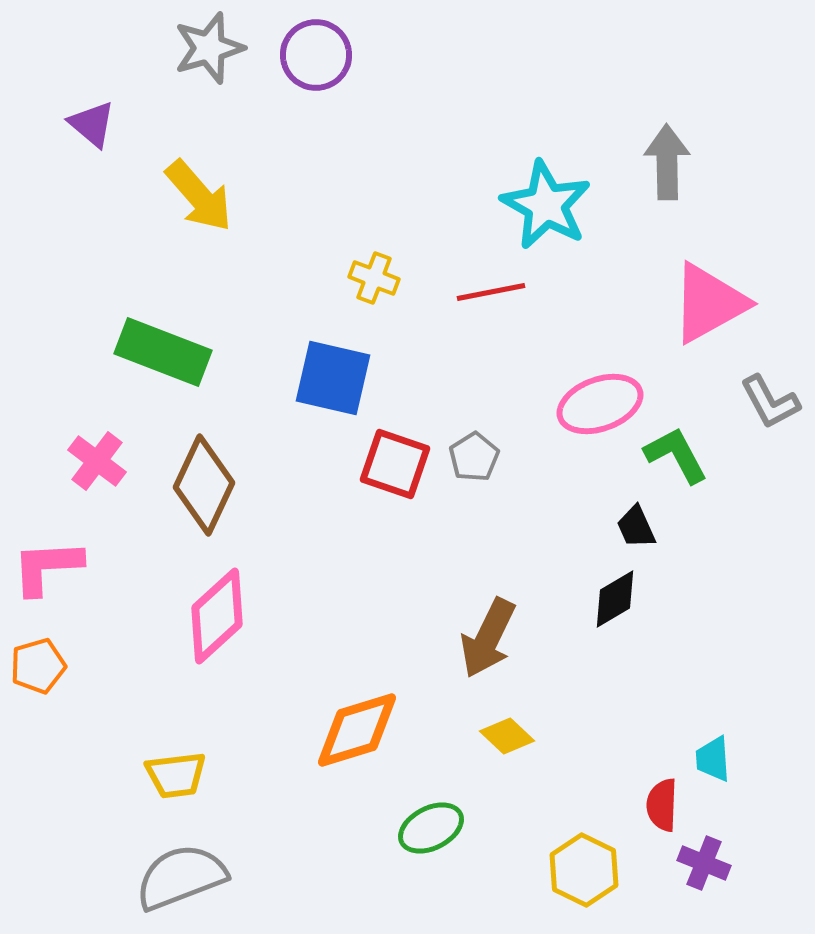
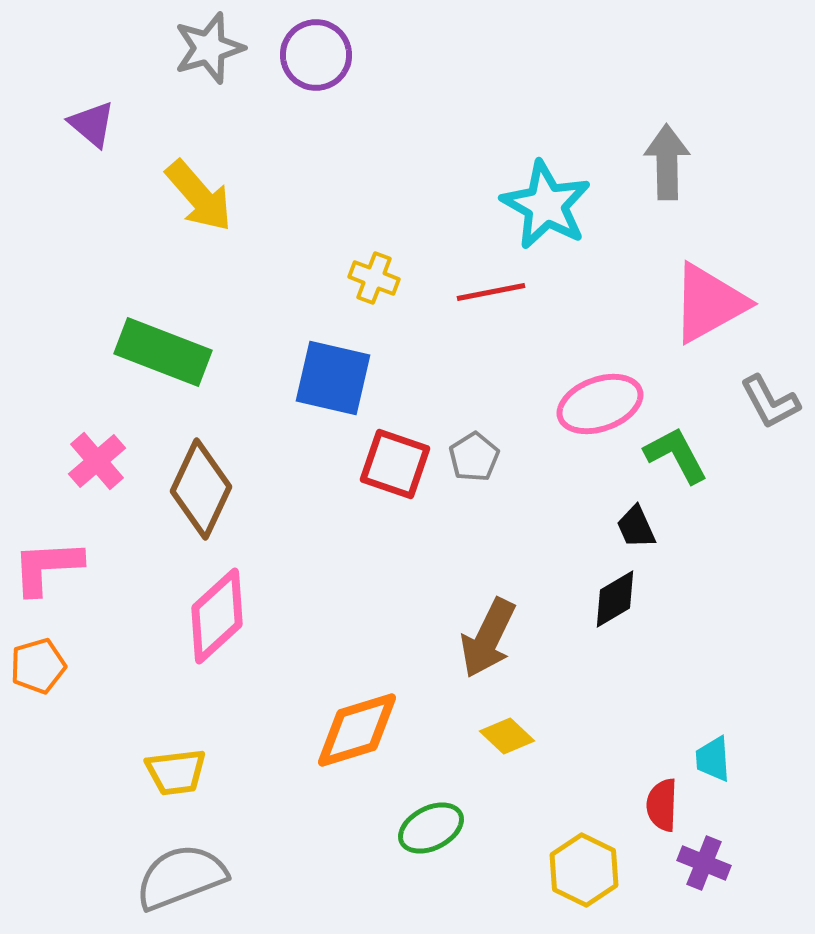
pink cross: rotated 12 degrees clockwise
brown diamond: moved 3 px left, 4 px down
yellow trapezoid: moved 3 px up
